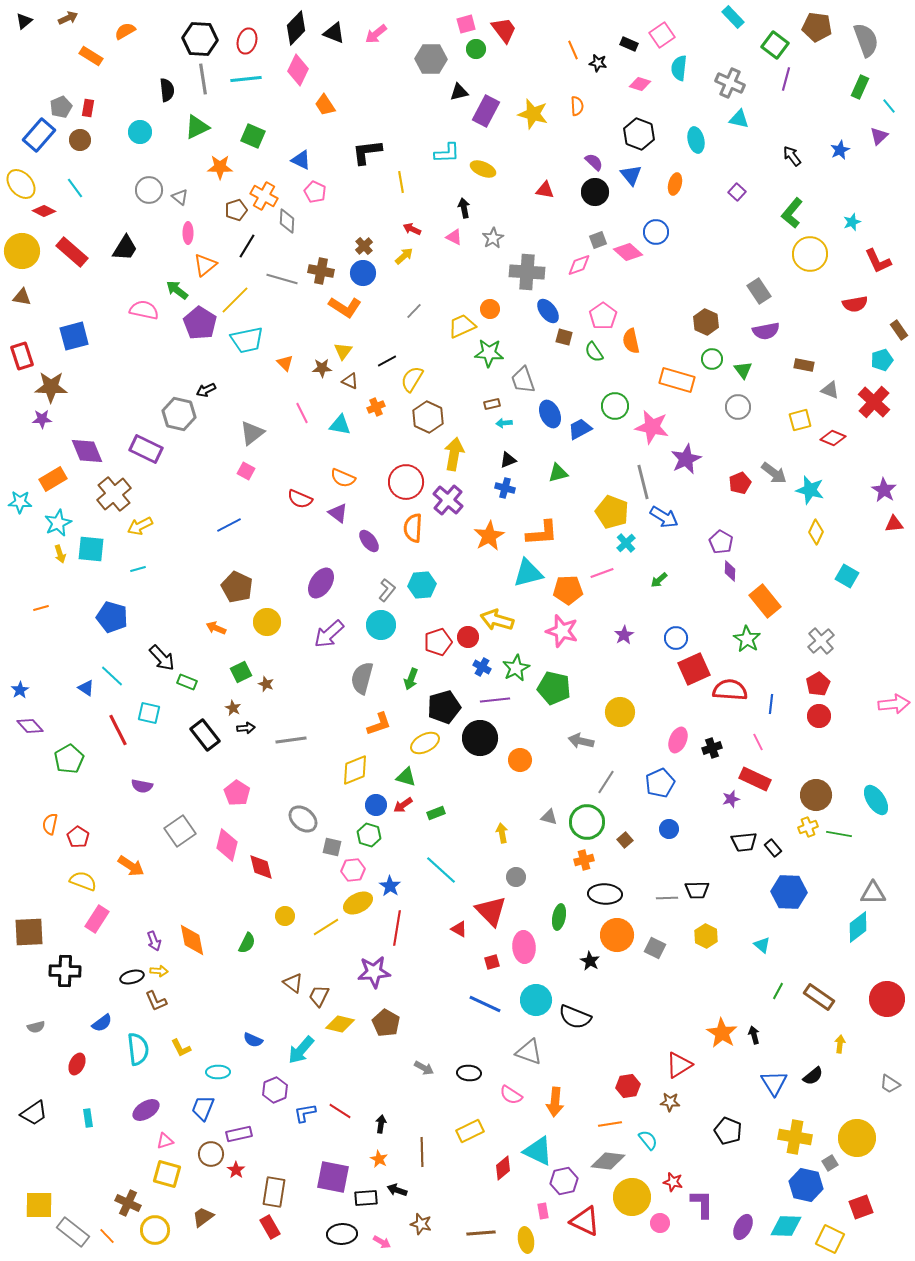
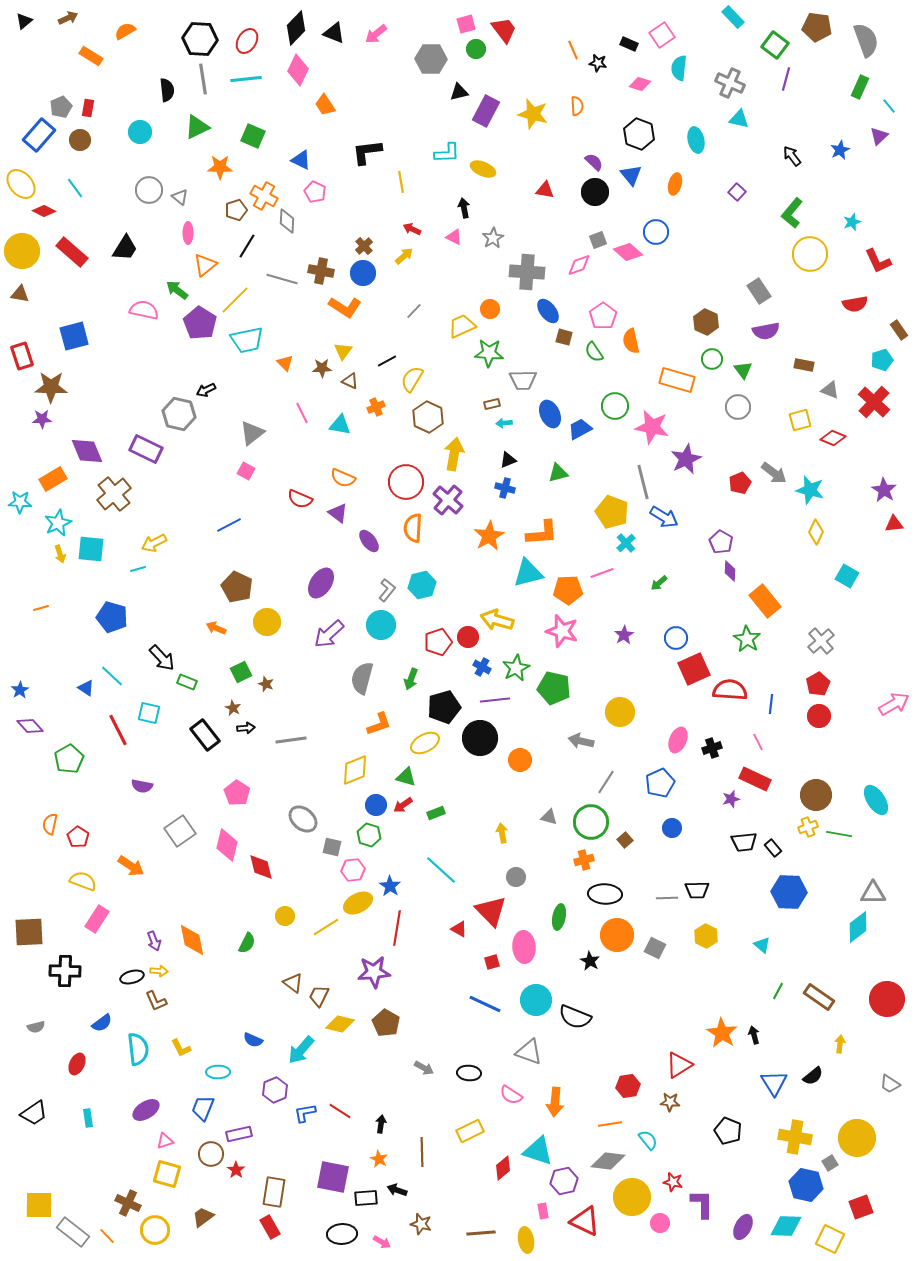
red ellipse at (247, 41): rotated 15 degrees clockwise
brown triangle at (22, 297): moved 2 px left, 3 px up
gray trapezoid at (523, 380): rotated 72 degrees counterclockwise
yellow arrow at (140, 526): moved 14 px right, 17 px down
green arrow at (659, 580): moved 3 px down
cyan hexagon at (422, 585): rotated 8 degrees counterclockwise
pink arrow at (894, 704): rotated 24 degrees counterclockwise
green circle at (587, 822): moved 4 px right
blue circle at (669, 829): moved 3 px right, 1 px up
cyan triangle at (538, 1151): rotated 8 degrees counterclockwise
